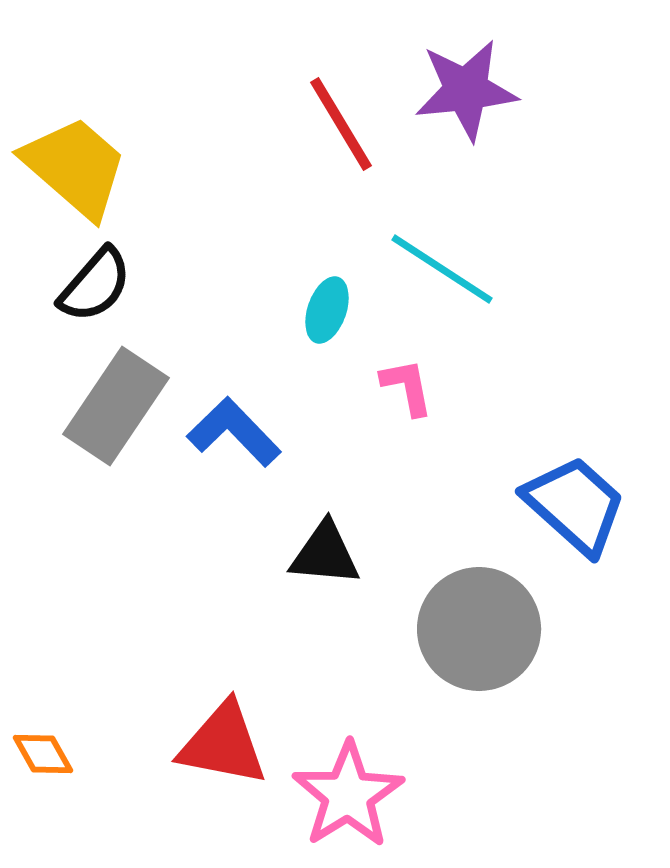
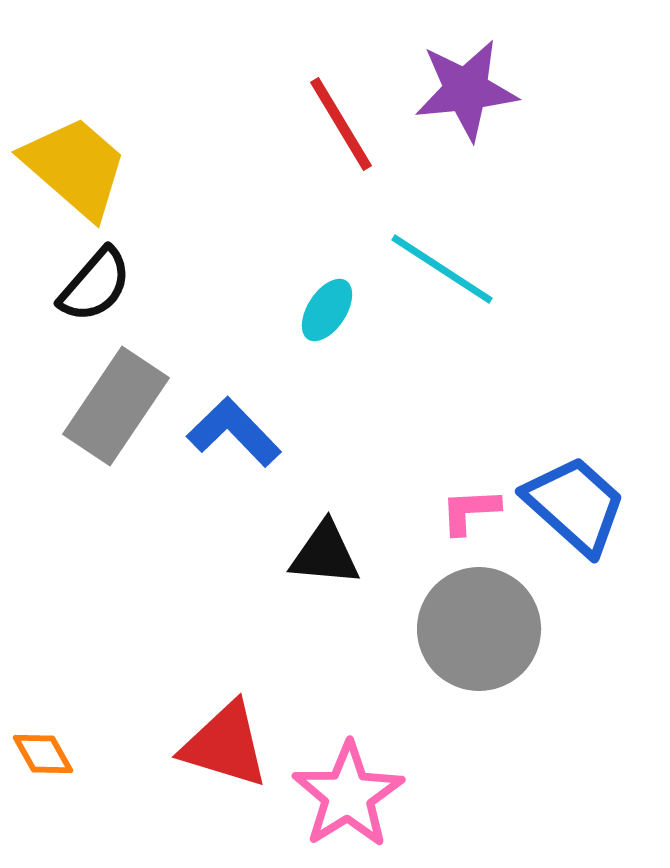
cyan ellipse: rotated 14 degrees clockwise
pink L-shape: moved 63 px right, 124 px down; rotated 82 degrees counterclockwise
red triangle: moved 2 px right, 1 px down; rotated 6 degrees clockwise
